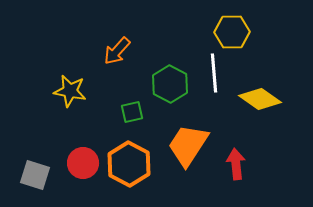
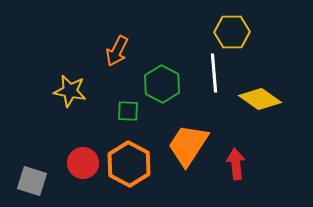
orange arrow: rotated 16 degrees counterclockwise
green hexagon: moved 8 px left
green square: moved 4 px left, 1 px up; rotated 15 degrees clockwise
gray square: moved 3 px left, 6 px down
